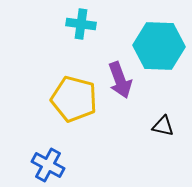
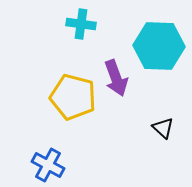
purple arrow: moved 4 px left, 2 px up
yellow pentagon: moved 1 px left, 2 px up
black triangle: moved 2 px down; rotated 30 degrees clockwise
